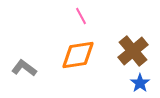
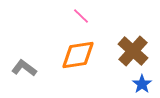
pink line: rotated 18 degrees counterclockwise
brown cross: rotated 8 degrees counterclockwise
blue star: moved 2 px right, 1 px down
